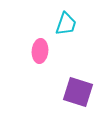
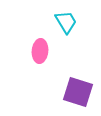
cyan trapezoid: moved 2 px up; rotated 50 degrees counterclockwise
